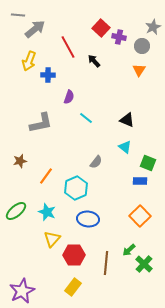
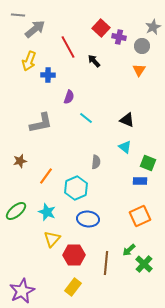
gray semicircle: rotated 32 degrees counterclockwise
orange square: rotated 20 degrees clockwise
